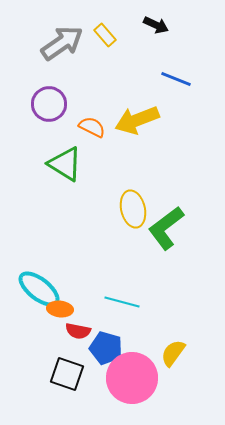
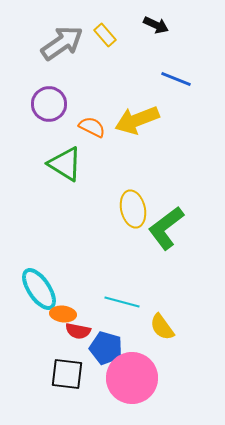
cyan ellipse: rotated 18 degrees clockwise
orange ellipse: moved 3 px right, 5 px down
yellow semicircle: moved 11 px left, 26 px up; rotated 72 degrees counterclockwise
black square: rotated 12 degrees counterclockwise
